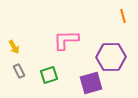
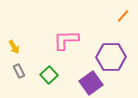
orange line: rotated 56 degrees clockwise
green square: rotated 24 degrees counterclockwise
purple square: rotated 20 degrees counterclockwise
